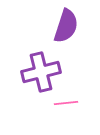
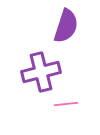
pink line: moved 1 px down
